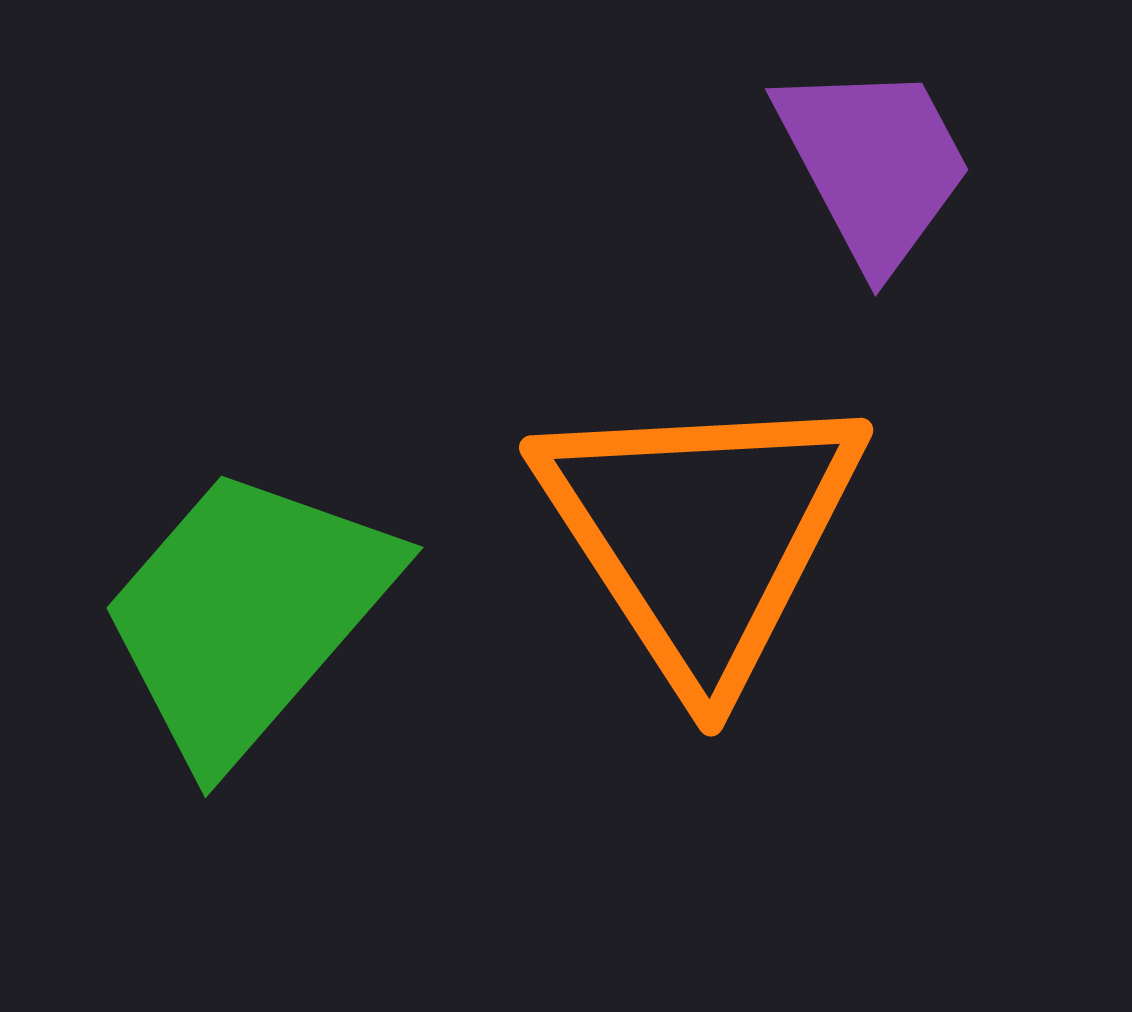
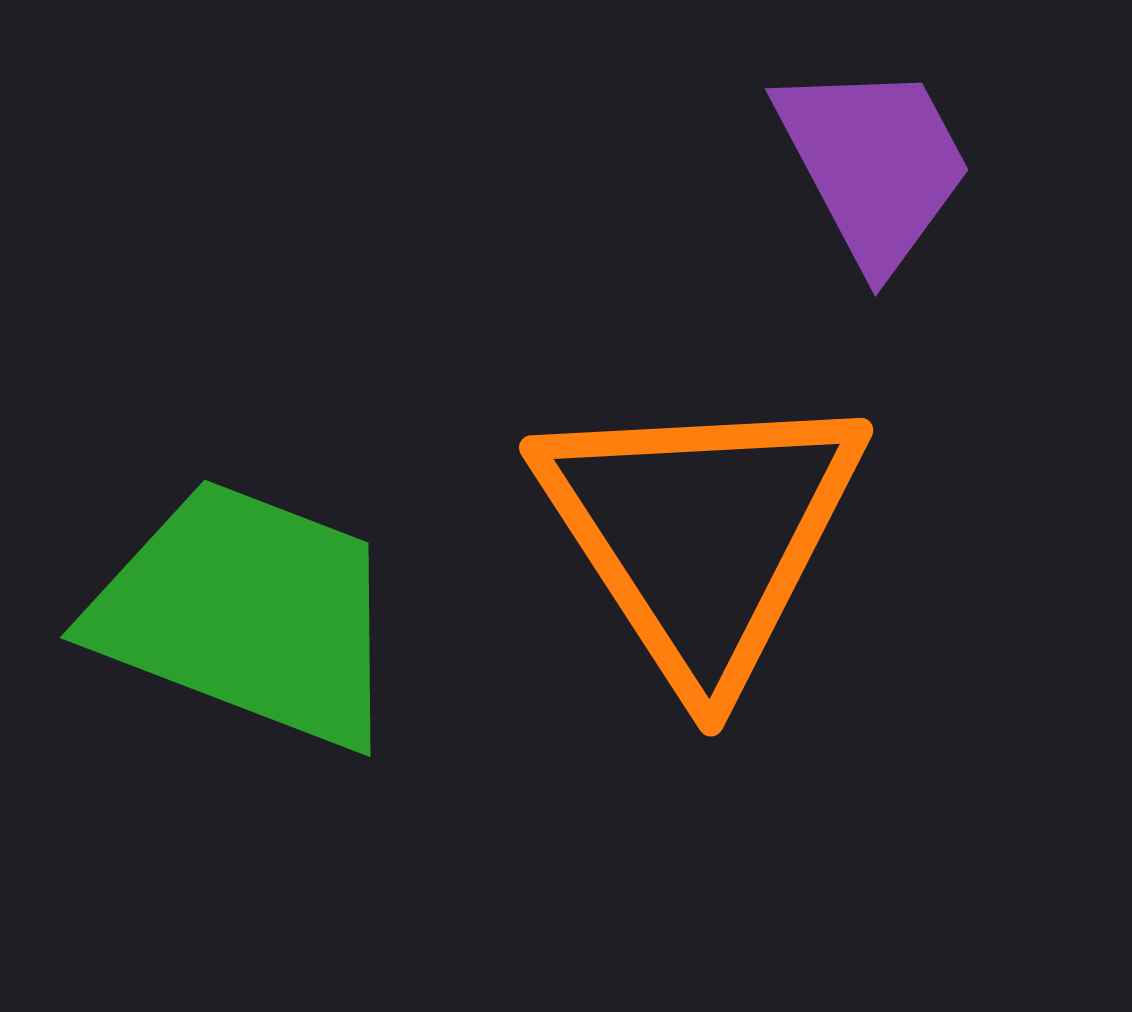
green trapezoid: rotated 70 degrees clockwise
